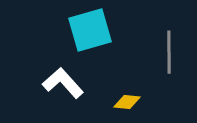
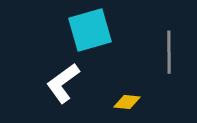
white L-shape: rotated 84 degrees counterclockwise
